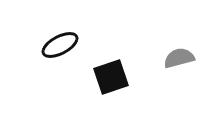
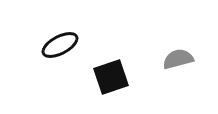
gray semicircle: moved 1 px left, 1 px down
